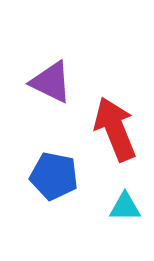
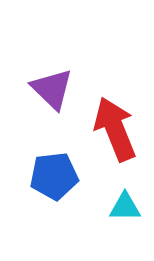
purple triangle: moved 1 px right, 7 px down; rotated 18 degrees clockwise
blue pentagon: rotated 18 degrees counterclockwise
